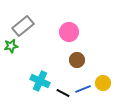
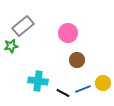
pink circle: moved 1 px left, 1 px down
cyan cross: moved 2 px left; rotated 18 degrees counterclockwise
